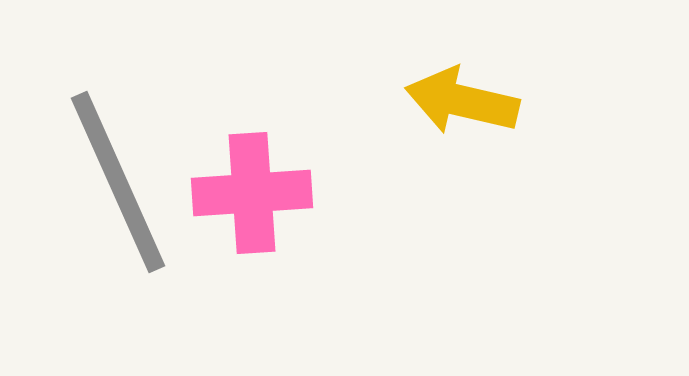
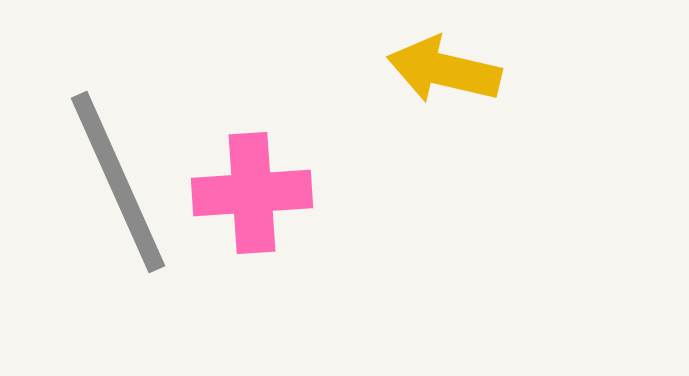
yellow arrow: moved 18 px left, 31 px up
